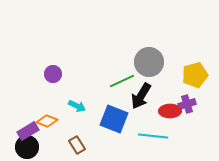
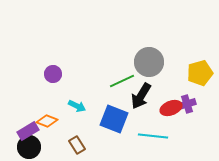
yellow pentagon: moved 5 px right, 2 px up
red ellipse: moved 1 px right, 3 px up; rotated 20 degrees counterclockwise
black circle: moved 2 px right
